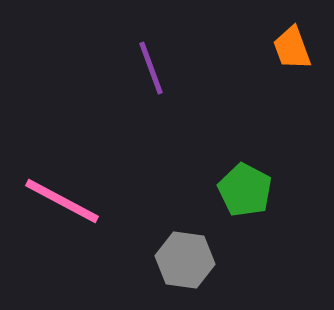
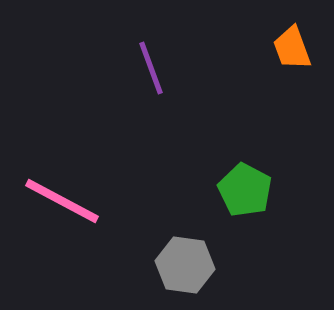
gray hexagon: moved 5 px down
